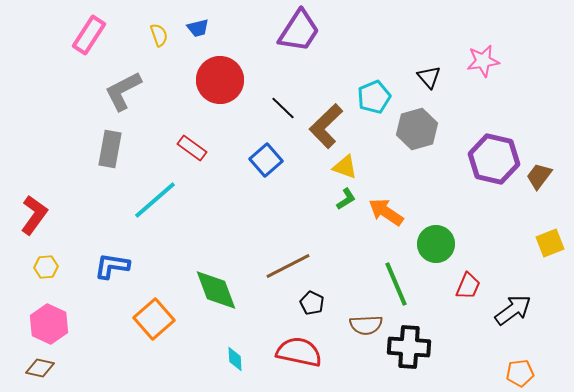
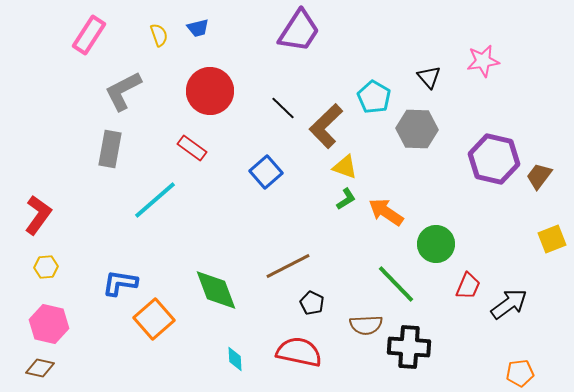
red circle: moved 10 px left, 11 px down
cyan pentagon: rotated 20 degrees counterclockwise
gray hexagon: rotated 18 degrees clockwise
blue square: moved 12 px down
red L-shape: moved 4 px right
yellow square: moved 2 px right, 4 px up
blue L-shape: moved 8 px right, 17 px down
green line: rotated 21 degrees counterclockwise
black arrow: moved 4 px left, 6 px up
pink hexagon: rotated 12 degrees counterclockwise
